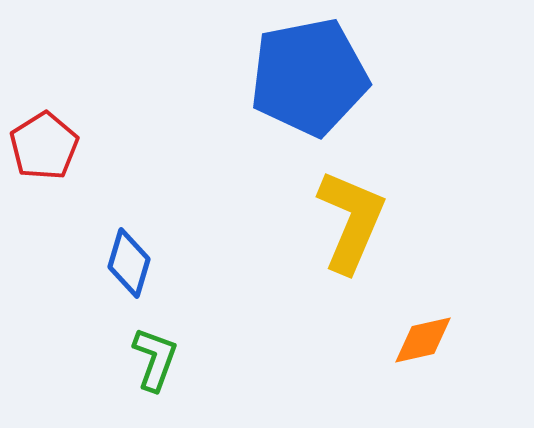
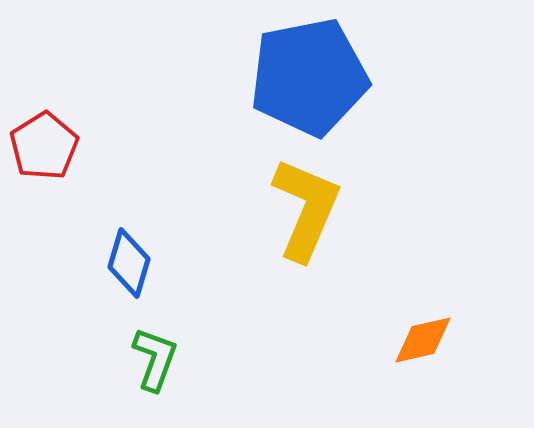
yellow L-shape: moved 45 px left, 12 px up
